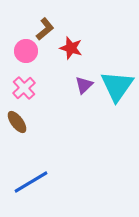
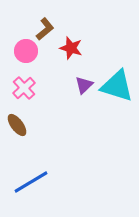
cyan triangle: rotated 48 degrees counterclockwise
brown ellipse: moved 3 px down
